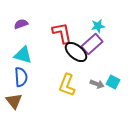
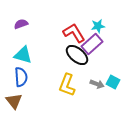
red L-shape: moved 12 px right; rotated 20 degrees counterclockwise
black ellipse: moved 1 px right, 3 px down
